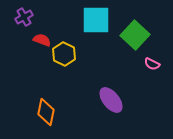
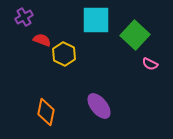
pink semicircle: moved 2 px left
purple ellipse: moved 12 px left, 6 px down
